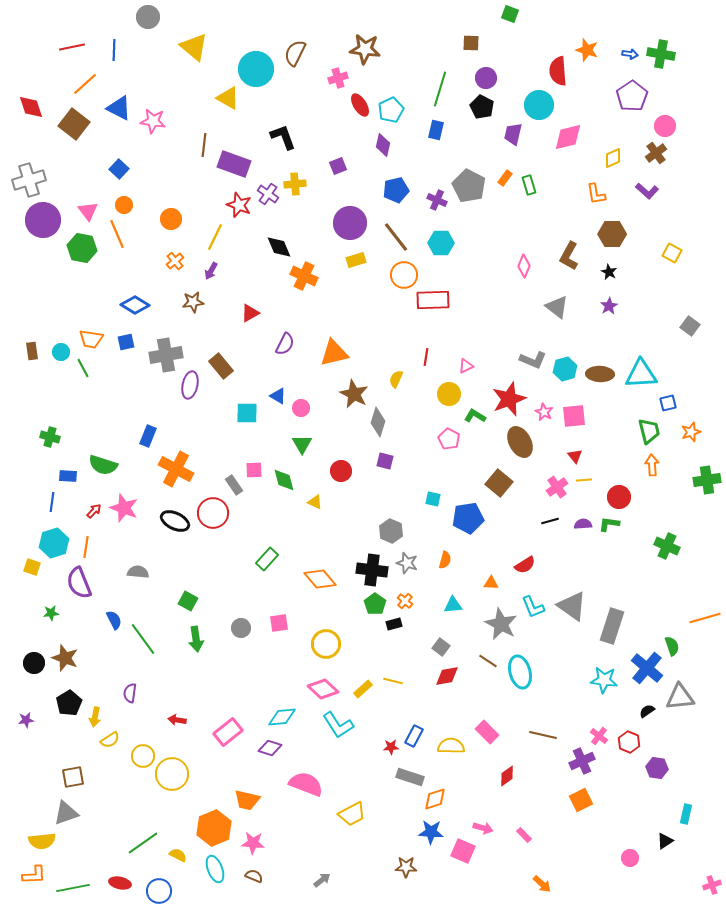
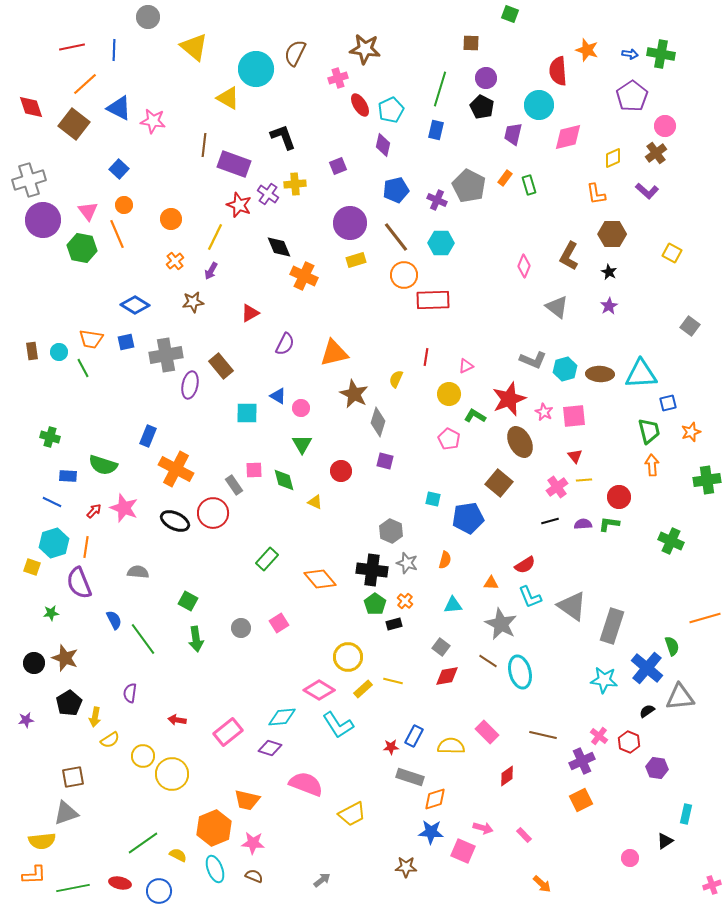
cyan circle at (61, 352): moved 2 px left
blue line at (52, 502): rotated 72 degrees counterclockwise
green cross at (667, 546): moved 4 px right, 5 px up
cyan L-shape at (533, 607): moved 3 px left, 10 px up
pink square at (279, 623): rotated 24 degrees counterclockwise
yellow circle at (326, 644): moved 22 px right, 13 px down
pink diamond at (323, 689): moved 4 px left, 1 px down; rotated 12 degrees counterclockwise
